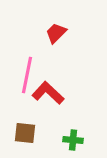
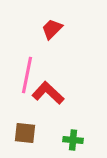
red trapezoid: moved 4 px left, 4 px up
